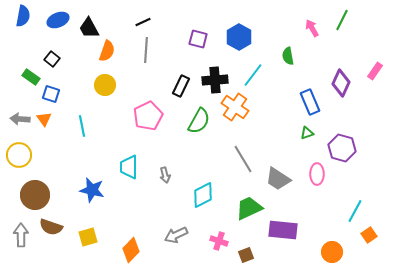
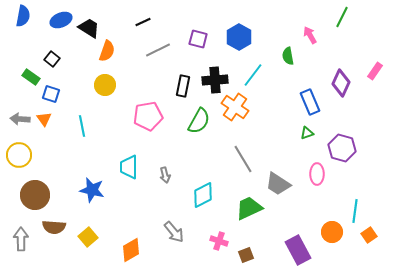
blue ellipse at (58, 20): moved 3 px right
green line at (342, 20): moved 3 px up
black trapezoid at (89, 28): rotated 150 degrees clockwise
pink arrow at (312, 28): moved 2 px left, 7 px down
gray line at (146, 50): moved 12 px right; rotated 60 degrees clockwise
black rectangle at (181, 86): moved 2 px right; rotated 15 degrees counterclockwise
pink pentagon at (148, 116): rotated 16 degrees clockwise
gray trapezoid at (278, 179): moved 5 px down
cyan line at (355, 211): rotated 20 degrees counterclockwise
brown semicircle at (51, 227): moved 3 px right; rotated 15 degrees counterclockwise
purple rectangle at (283, 230): moved 15 px right, 20 px down; rotated 56 degrees clockwise
gray arrow at (21, 235): moved 4 px down
gray arrow at (176, 235): moved 2 px left, 3 px up; rotated 105 degrees counterclockwise
yellow square at (88, 237): rotated 24 degrees counterclockwise
orange diamond at (131, 250): rotated 15 degrees clockwise
orange circle at (332, 252): moved 20 px up
